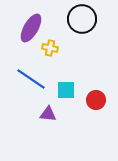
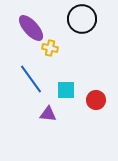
purple ellipse: rotated 72 degrees counterclockwise
blue line: rotated 20 degrees clockwise
